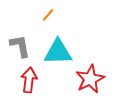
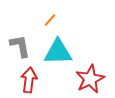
orange line: moved 2 px right, 5 px down
